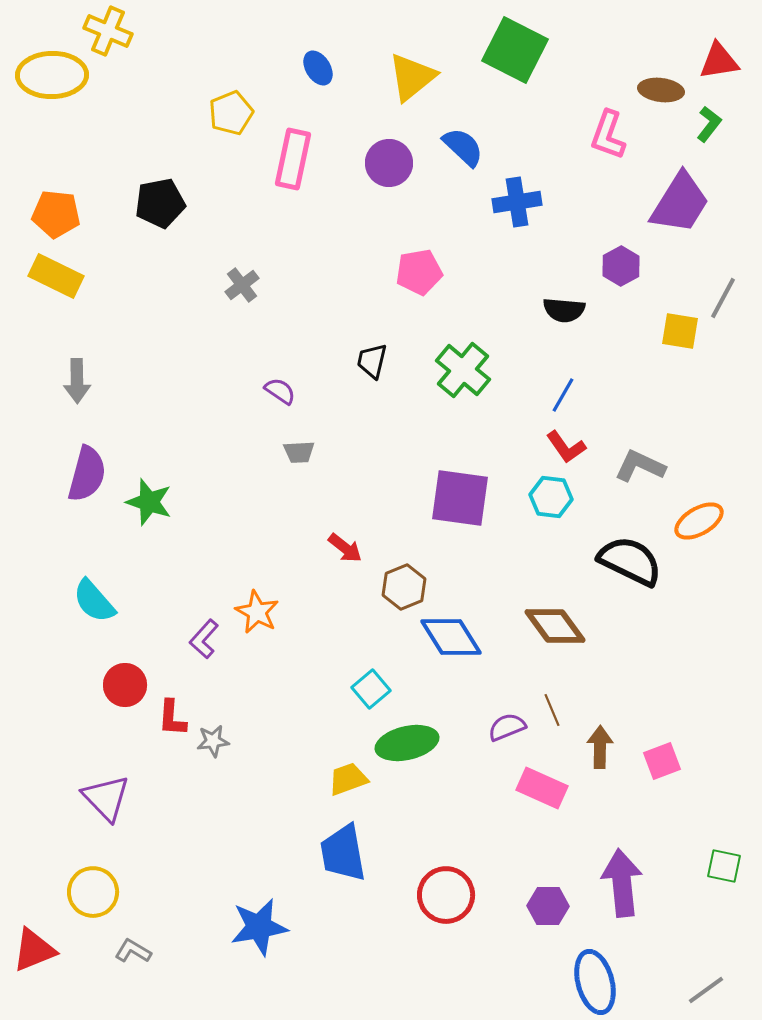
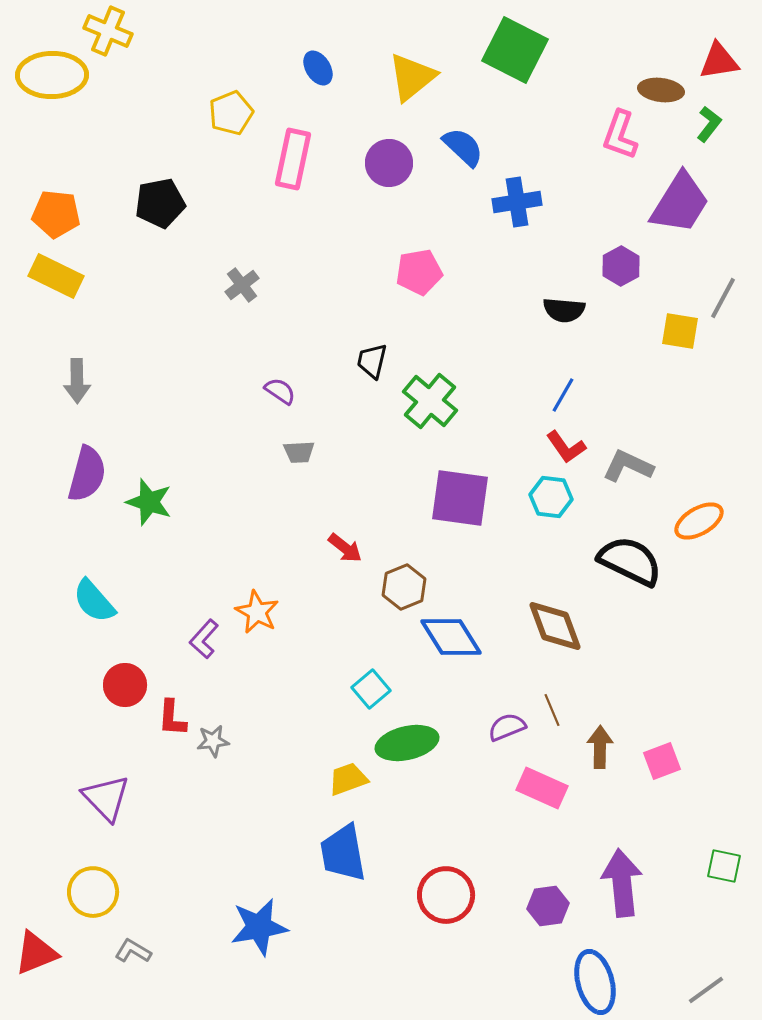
pink L-shape at (608, 135): moved 12 px right
green cross at (463, 370): moved 33 px left, 31 px down
gray L-shape at (640, 466): moved 12 px left
brown diamond at (555, 626): rotated 16 degrees clockwise
purple hexagon at (548, 906): rotated 9 degrees counterclockwise
red triangle at (34, 950): moved 2 px right, 3 px down
